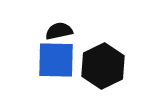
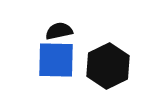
black hexagon: moved 5 px right
